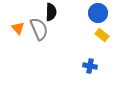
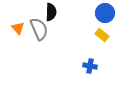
blue circle: moved 7 px right
